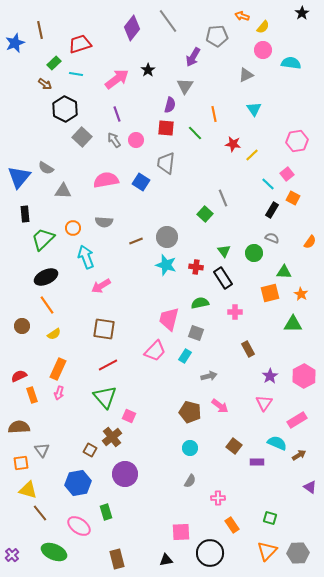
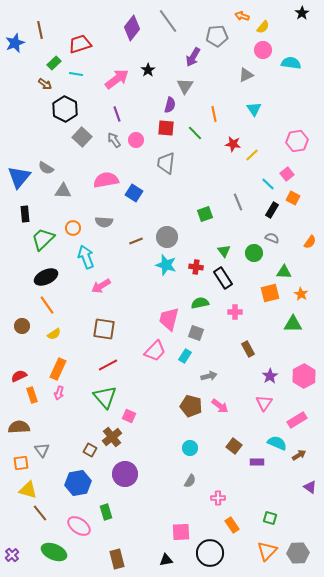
blue square at (141, 182): moved 7 px left, 11 px down
gray line at (223, 198): moved 15 px right, 4 px down
green square at (205, 214): rotated 28 degrees clockwise
brown pentagon at (190, 412): moved 1 px right, 6 px up
